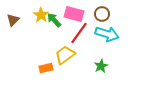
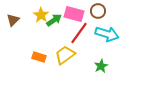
brown circle: moved 4 px left, 3 px up
green arrow: rotated 98 degrees clockwise
orange rectangle: moved 7 px left, 11 px up; rotated 32 degrees clockwise
